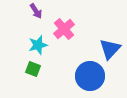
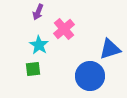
purple arrow: moved 2 px right, 1 px down; rotated 56 degrees clockwise
cyan star: moved 1 px right; rotated 24 degrees counterclockwise
blue triangle: rotated 30 degrees clockwise
green square: rotated 28 degrees counterclockwise
